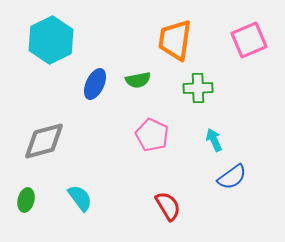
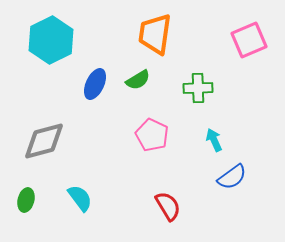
orange trapezoid: moved 20 px left, 6 px up
green semicircle: rotated 20 degrees counterclockwise
